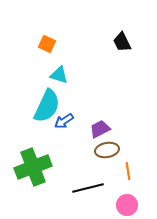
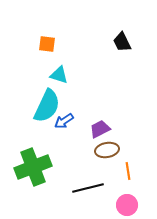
orange square: rotated 18 degrees counterclockwise
